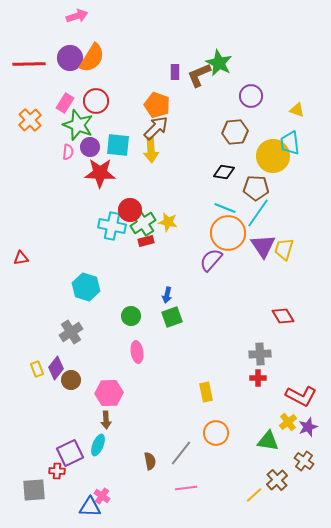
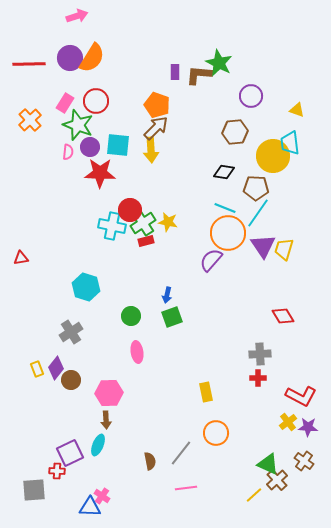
brown L-shape at (199, 75): rotated 28 degrees clockwise
purple star at (308, 427): rotated 24 degrees clockwise
green triangle at (268, 441): moved 23 px down; rotated 15 degrees clockwise
